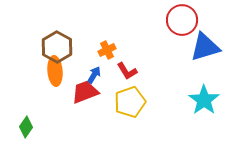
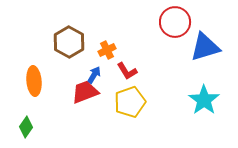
red circle: moved 7 px left, 2 px down
brown hexagon: moved 12 px right, 5 px up
orange ellipse: moved 21 px left, 10 px down
